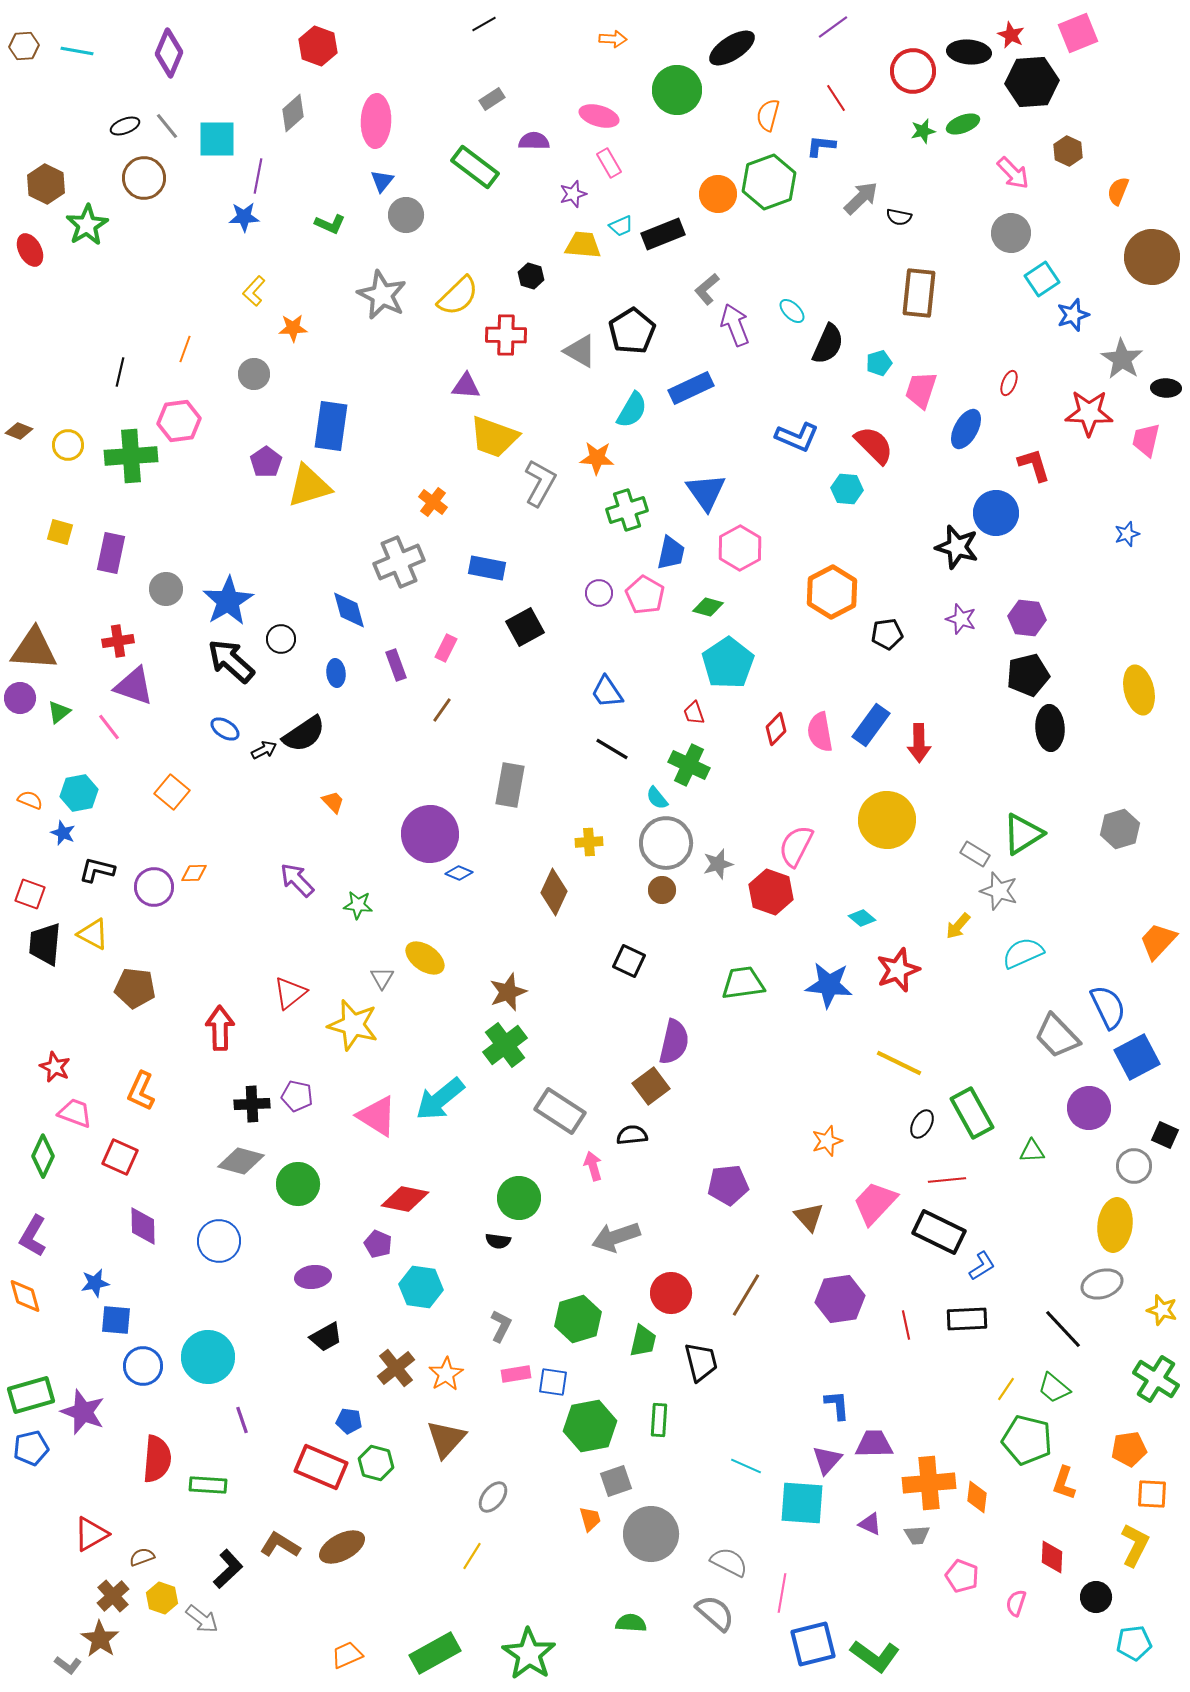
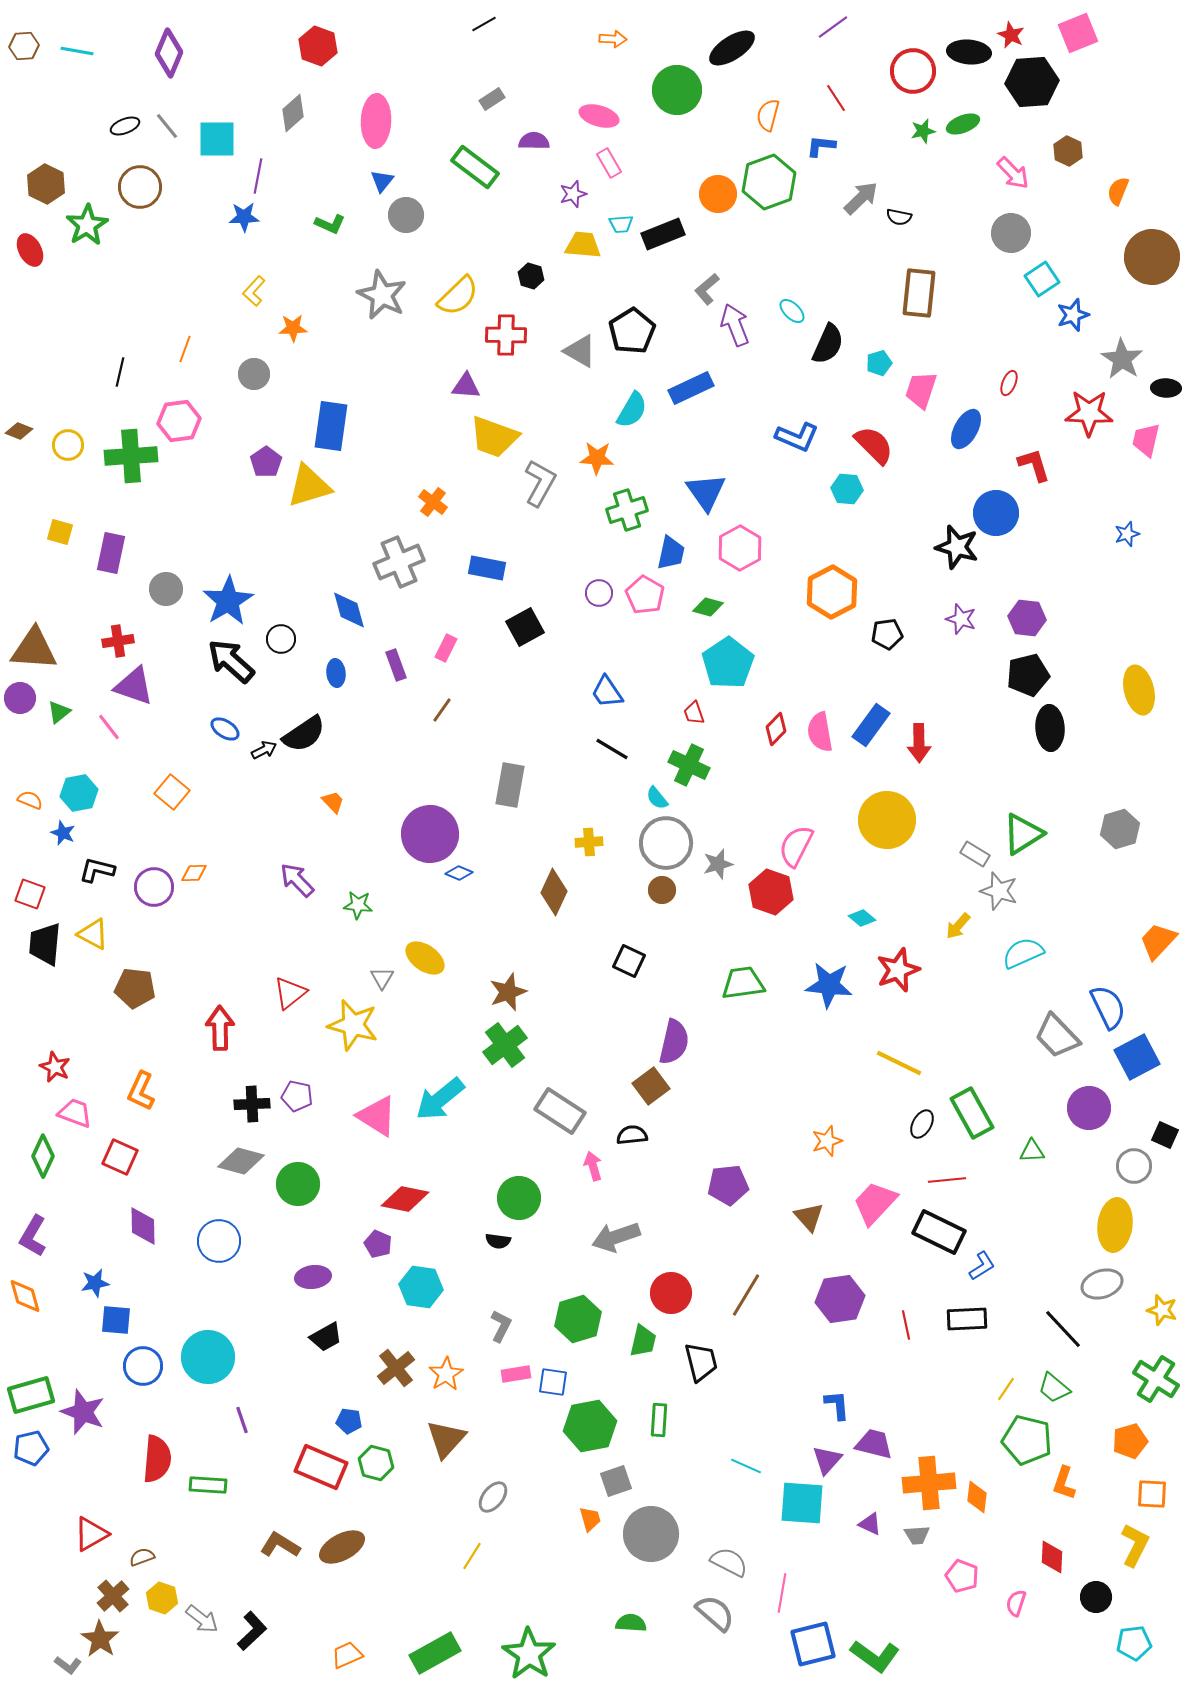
brown circle at (144, 178): moved 4 px left, 9 px down
cyan trapezoid at (621, 226): moved 2 px up; rotated 20 degrees clockwise
purple trapezoid at (874, 1444): rotated 15 degrees clockwise
orange pentagon at (1129, 1449): moved 1 px right, 8 px up; rotated 8 degrees counterclockwise
black L-shape at (228, 1569): moved 24 px right, 62 px down
